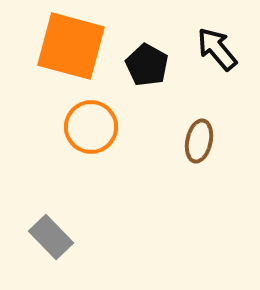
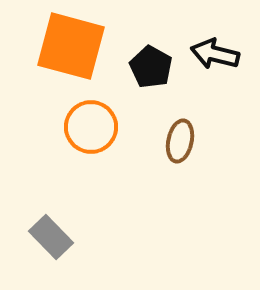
black arrow: moved 2 px left, 5 px down; rotated 36 degrees counterclockwise
black pentagon: moved 4 px right, 2 px down
brown ellipse: moved 19 px left
